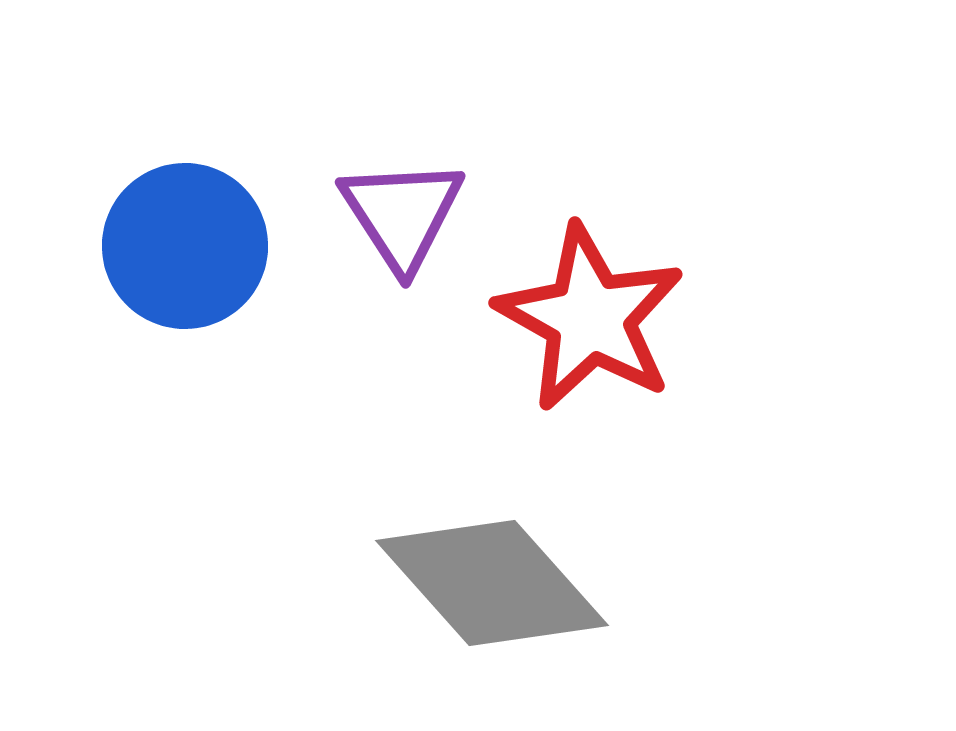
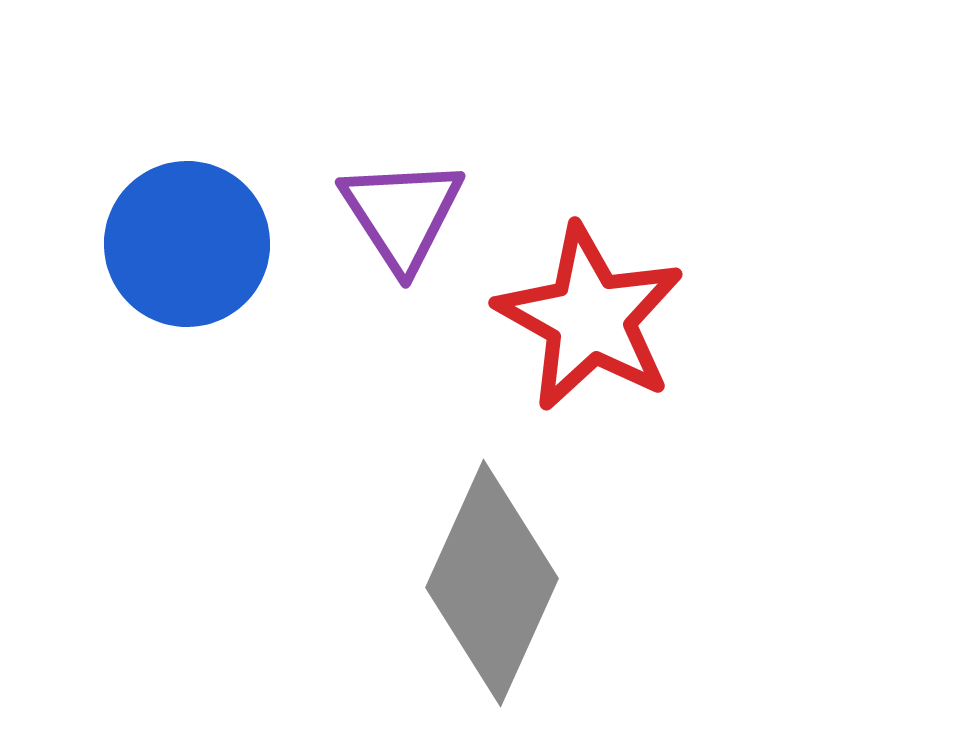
blue circle: moved 2 px right, 2 px up
gray diamond: rotated 66 degrees clockwise
